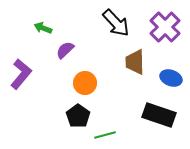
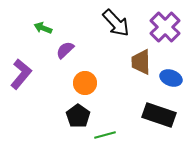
brown trapezoid: moved 6 px right
